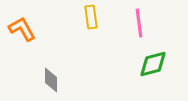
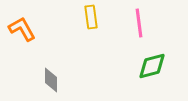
green diamond: moved 1 px left, 2 px down
